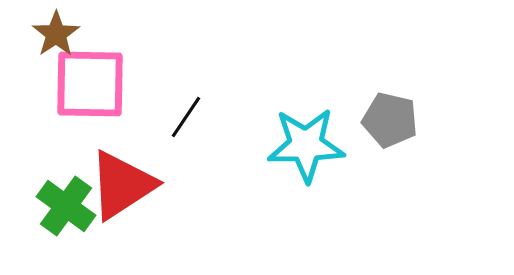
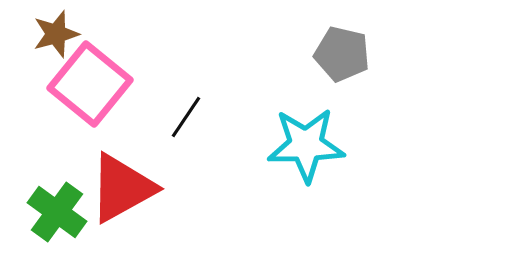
brown star: rotated 18 degrees clockwise
pink square: rotated 38 degrees clockwise
gray pentagon: moved 48 px left, 66 px up
red triangle: moved 3 px down; rotated 4 degrees clockwise
green cross: moved 9 px left, 6 px down
